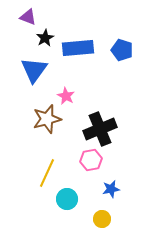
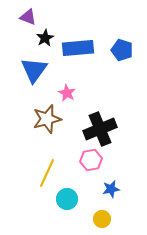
pink star: moved 1 px right, 3 px up
